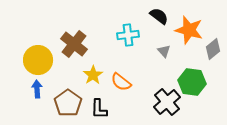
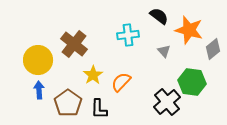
orange semicircle: rotated 95 degrees clockwise
blue arrow: moved 2 px right, 1 px down
